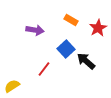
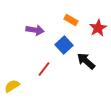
blue square: moved 2 px left, 4 px up
